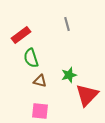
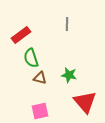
gray line: rotated 16 degrees clockwise
green star: rotated 28 degrees clockwise
brown triangle: moved 3 px up
red triangle: moved 2 px left, 7 px down; rotated 25 degrees counterclockwise
pink square: rotated 18 degrees counterclockwise
